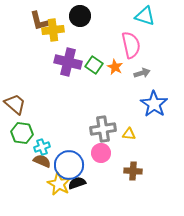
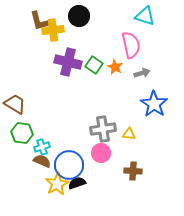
black circle: moved 1 px left
brown trapezoid: rotated 10 degrees counterclockwise
yellow star: moved 2 px left; rotated 15 degrees clockwise
